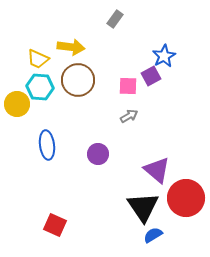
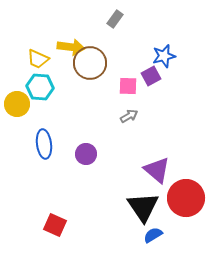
blue star: rotated 15 degrees clockwise
brown circle: moved 12 px right, 17 px up
blue ellipse: moved 3 px left, 1 px up
purple circle: moved 12 px left
